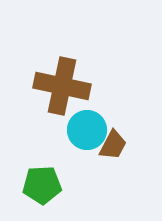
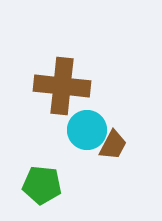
brown cross: rotated 6 degrees counterclockwise
green pentagon: rotated 9 degrees clockwise
